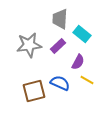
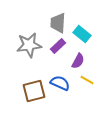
gray trapezoid: moved 2 px left, 4 px down
purple semicircle: moved 1 px up
